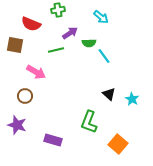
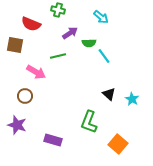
green cross: rotated 24 degrees clockwise
green line: moved 2 px right, 6 px down
